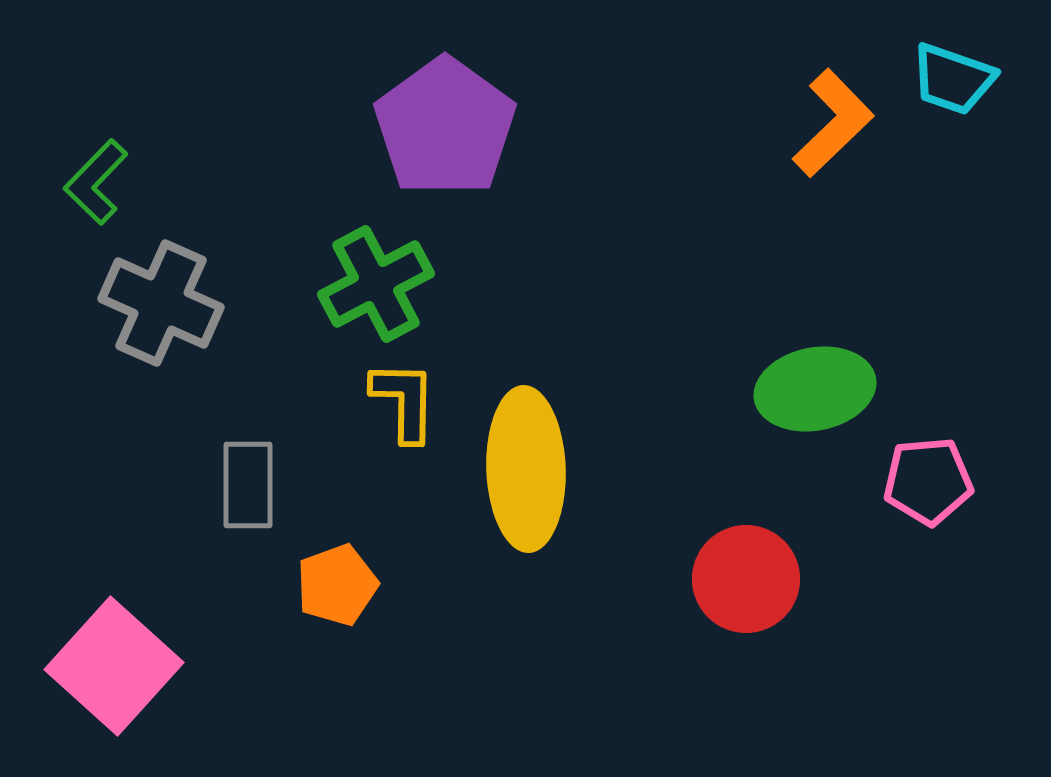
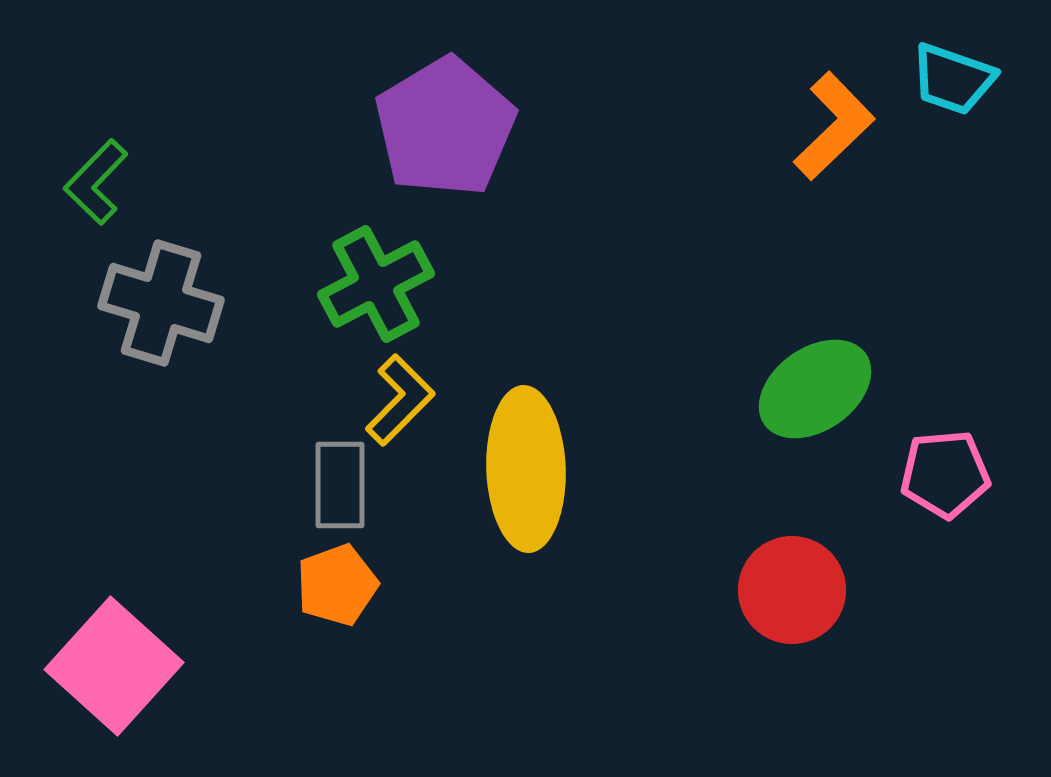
orange L-shape: moved 1 px right, 3 px down
purple pentagon: rotated 5 degrees clockwise
gray cross: rotated 7 degrees counterclockwise
green ellipse: rotated 24 degrees counterclockwise
yellow L-shape: moved 4 px left, 1 px up; rotated 44 degrees clockwise
pink pentagon: moved 17 px right, 7 px up
gray rectangle: moved 92 px right
red circle: moved 46 px right, 11 px down
